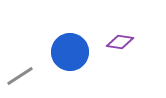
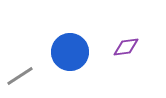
purple diamond: moved 6 px right, 5 px down; rotated 16 degrees counterclockwise
